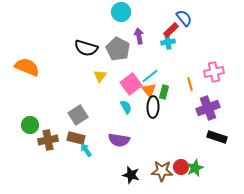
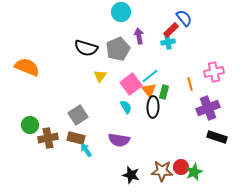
gray pentagon: rotated 20 degrees clockwise
brown cross: moved 2 px up
green star: moved 1 px left, 4 px down
